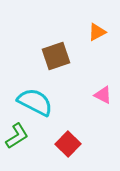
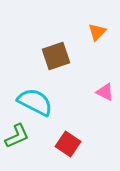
orange triangle: rotated 18 degrees counterclockwise
pink triangle: moved 2 px right, 3 px up
green L-shape: rotated 8 degrees clockwise
red square: rotated 10 degrees counterclockwise
